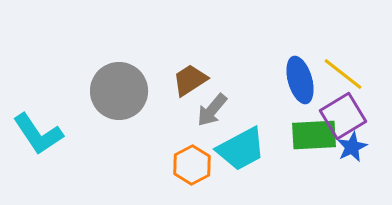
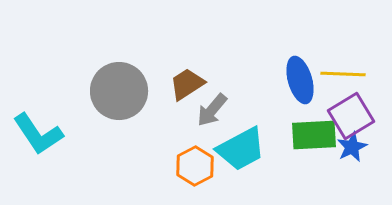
yellow line: rotated 36 degrees counterclockwise
brown trapezoid: moved 3 px left, 4 px down
purple square: moved 8 px right
orange hexagon: moved 3 px right, 1 px down
